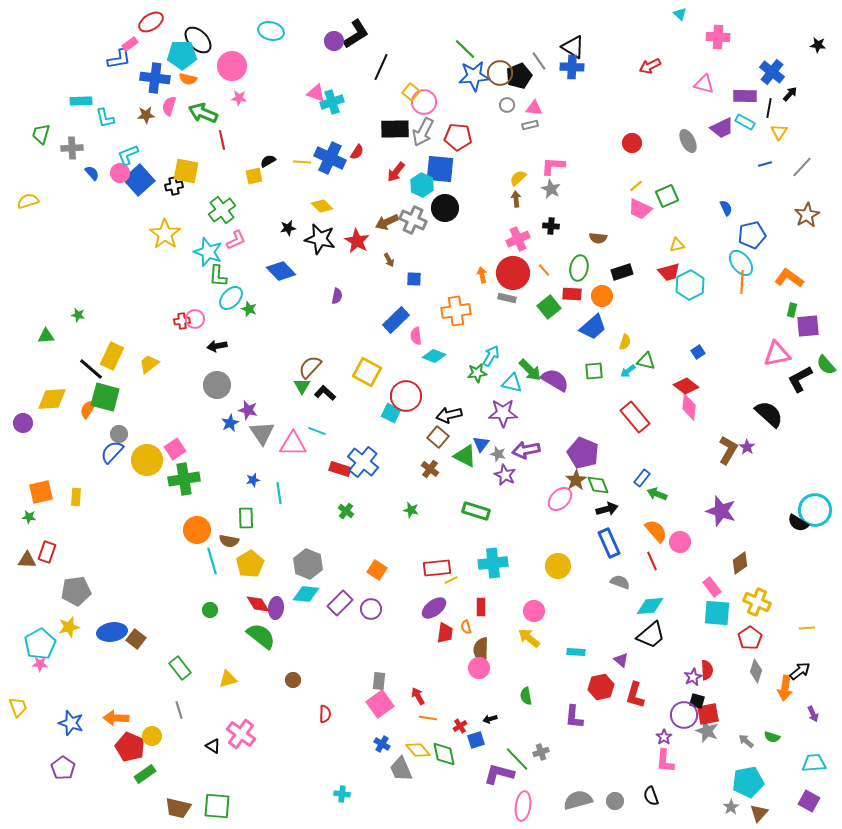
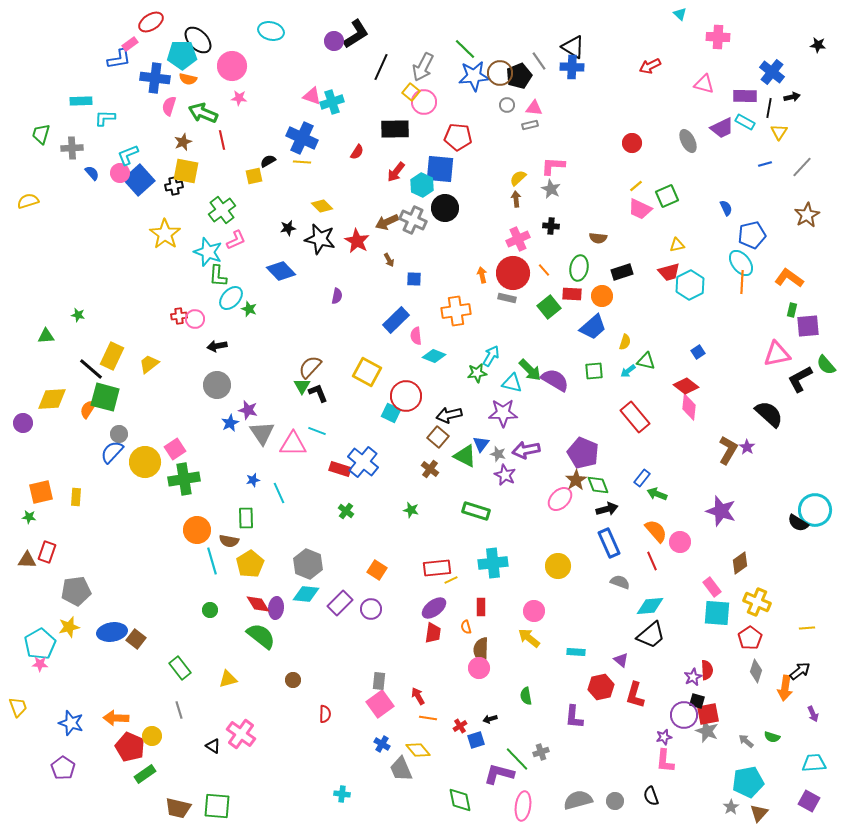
pink triangle at (316, 93): moved 4 px left, 3 px down
black arrow at (790, 94): moved 2 px right, 3 px down; rotated 35 degrees clockwise
brown star at (146, 115): moved 37 px right, 27 px down; rotated 18 degrees counterclockwise
cyan L-shape at (105, 118): rotated 105 degrees clockwise
gray arrow at (423, 132): moved 65 px up
blue cross at (330, 158): moved 28 px left, 20 px up
red cross at (182, 321): moved 3 px left, 5 px up
black L-shape at (325, 393): moved 7 px left; rotated 25 degrees clockwise
yellow circle at (147, 460): moved 2 px left, 2 px down
cyan line at (279, 493): rotated 15 degrees counterclockwise
red trapezoid at (445, 633): moved 12 px left
purple star at (664, 737): rotated 21 degrees clockwise
green diamond at (444, 754): moved 16 px right, 46 px down
